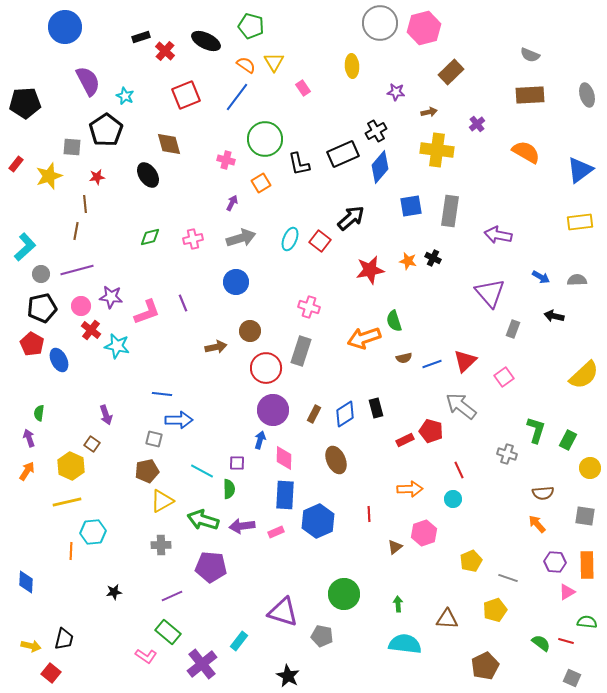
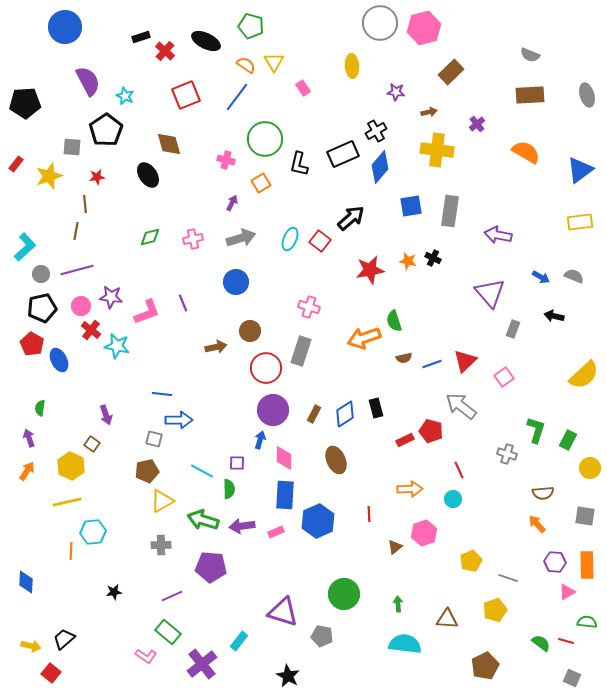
black L-shape at (299, 164): rotated 25 degrees clockwise
gray semicircle at (577, 280): moved 3 px left, 4 px up; rotated 24 degrees clockwise
green semicircle at (39, 413): moved 1 px right, 5 px up
black trapezoid at (64, 639): rotated 145 degrees counterclockwise
